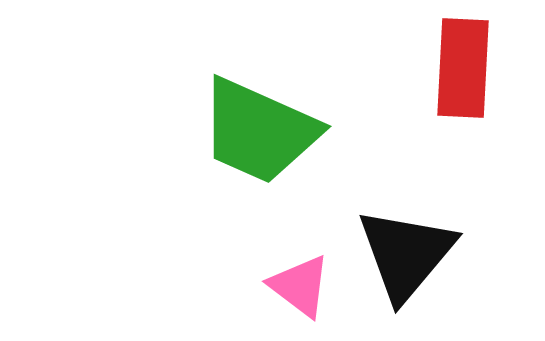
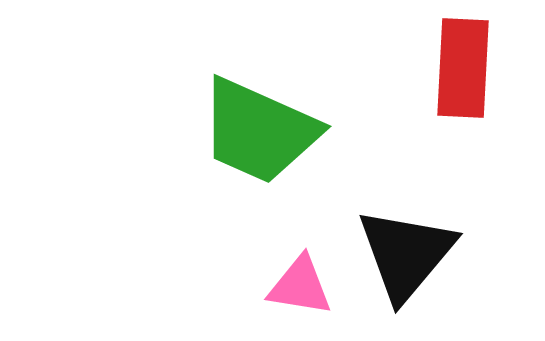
pink triangle: rotated 28 degrees counterclockwise
